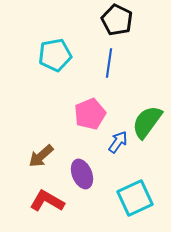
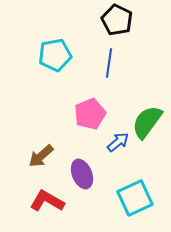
blue arrow: rotated 15 degrees clockwise
